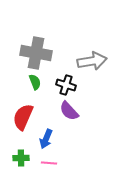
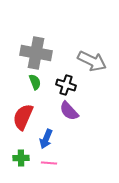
gray arrow: rotated 36 degrees clockwise
